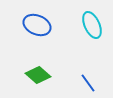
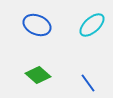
cyan ellipse: rotated 72 degrees clockwise
